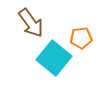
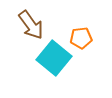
brown arrow: moved 2 px down
